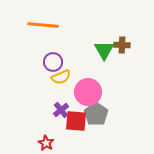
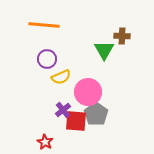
orange line: moved 1 px right
brown cross: moved 9 px up
purple circle: moved 6 px left, 3 px up
purple cross: moved 2 px right
red star: moved 1 px left, 1 px up
